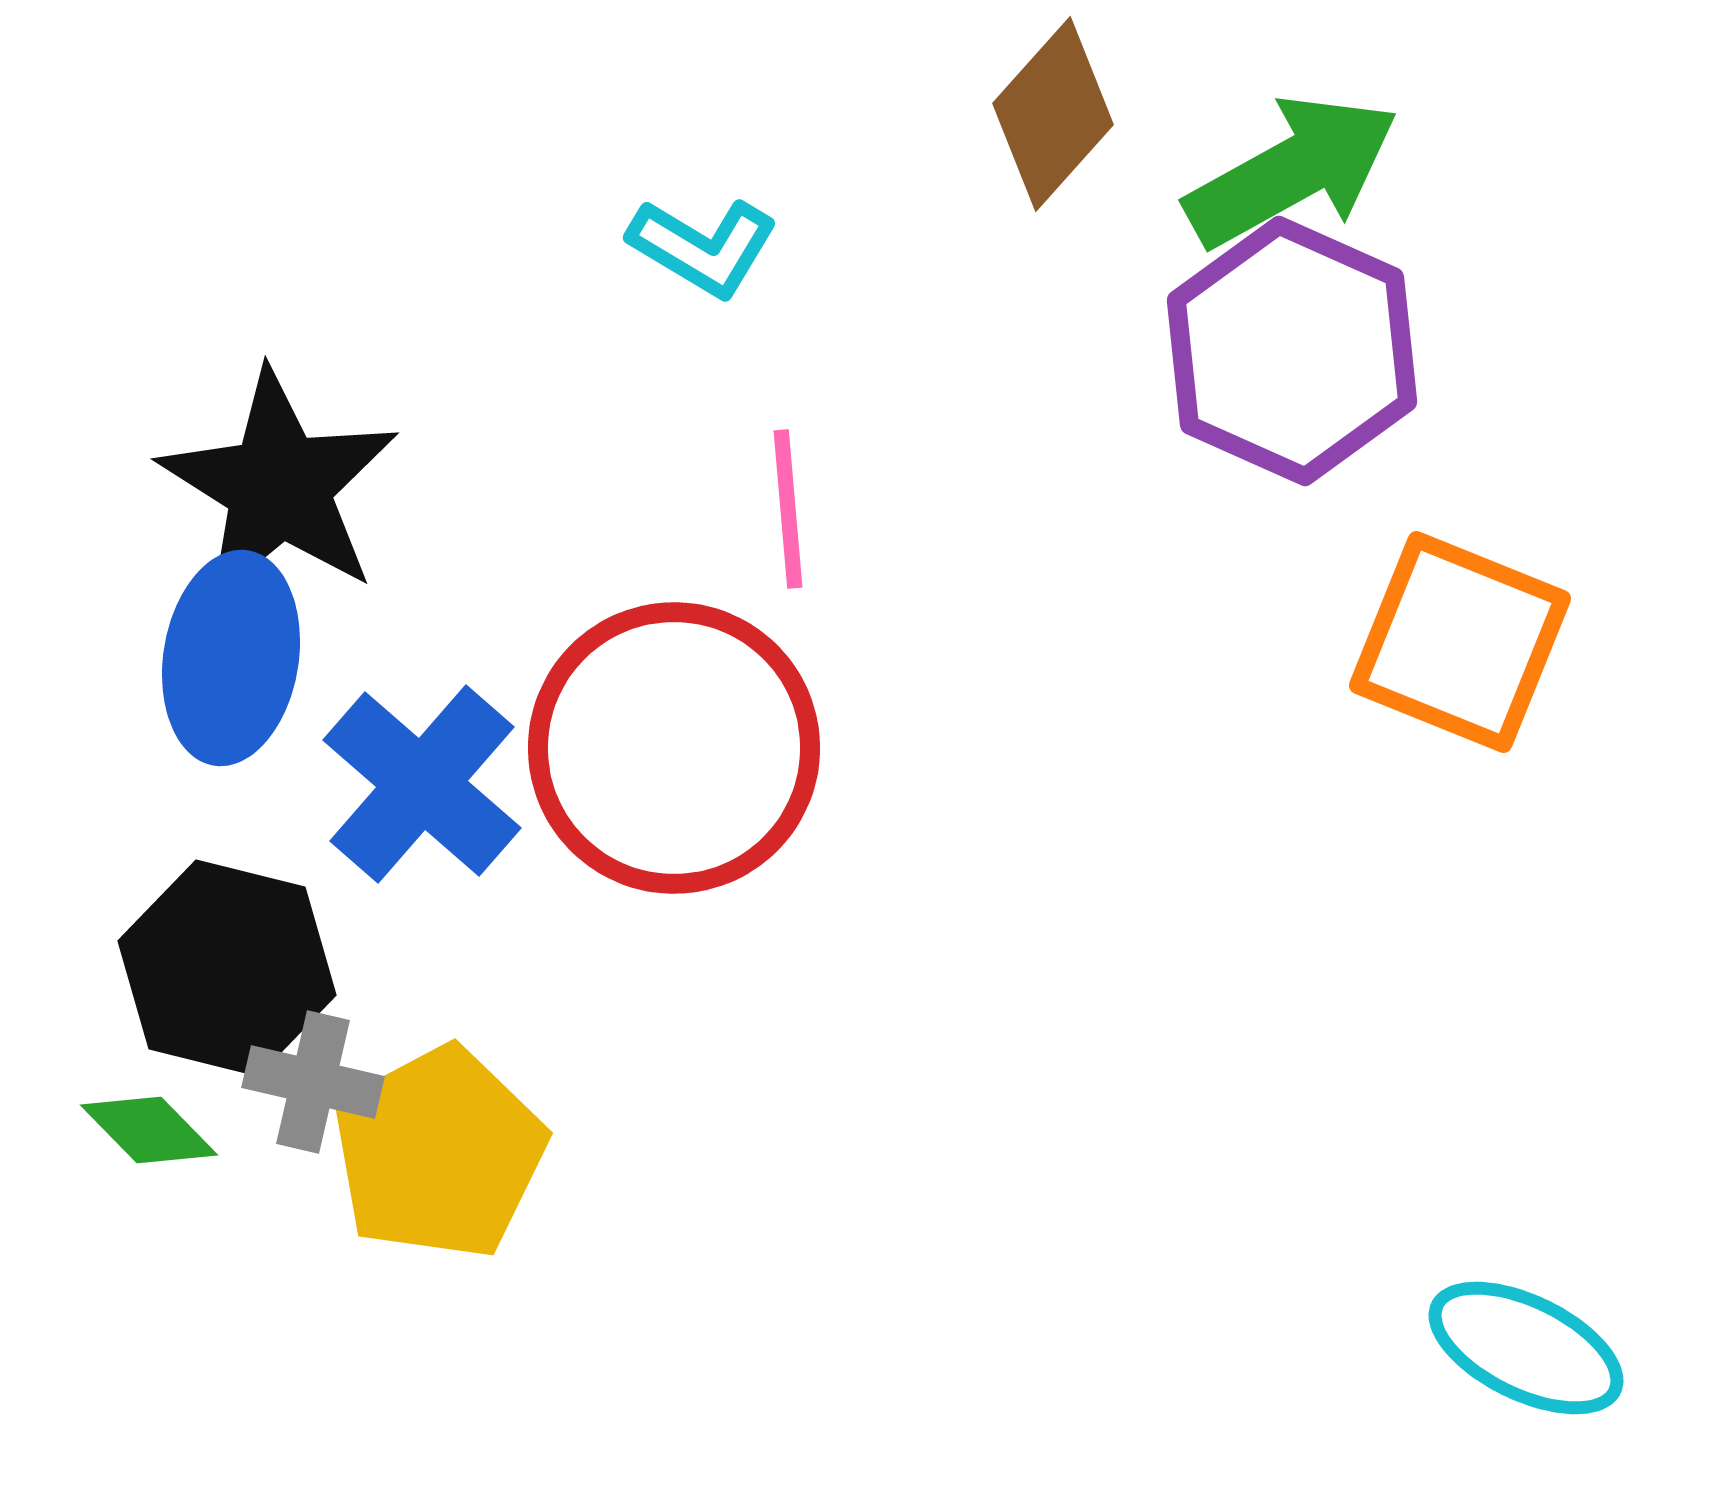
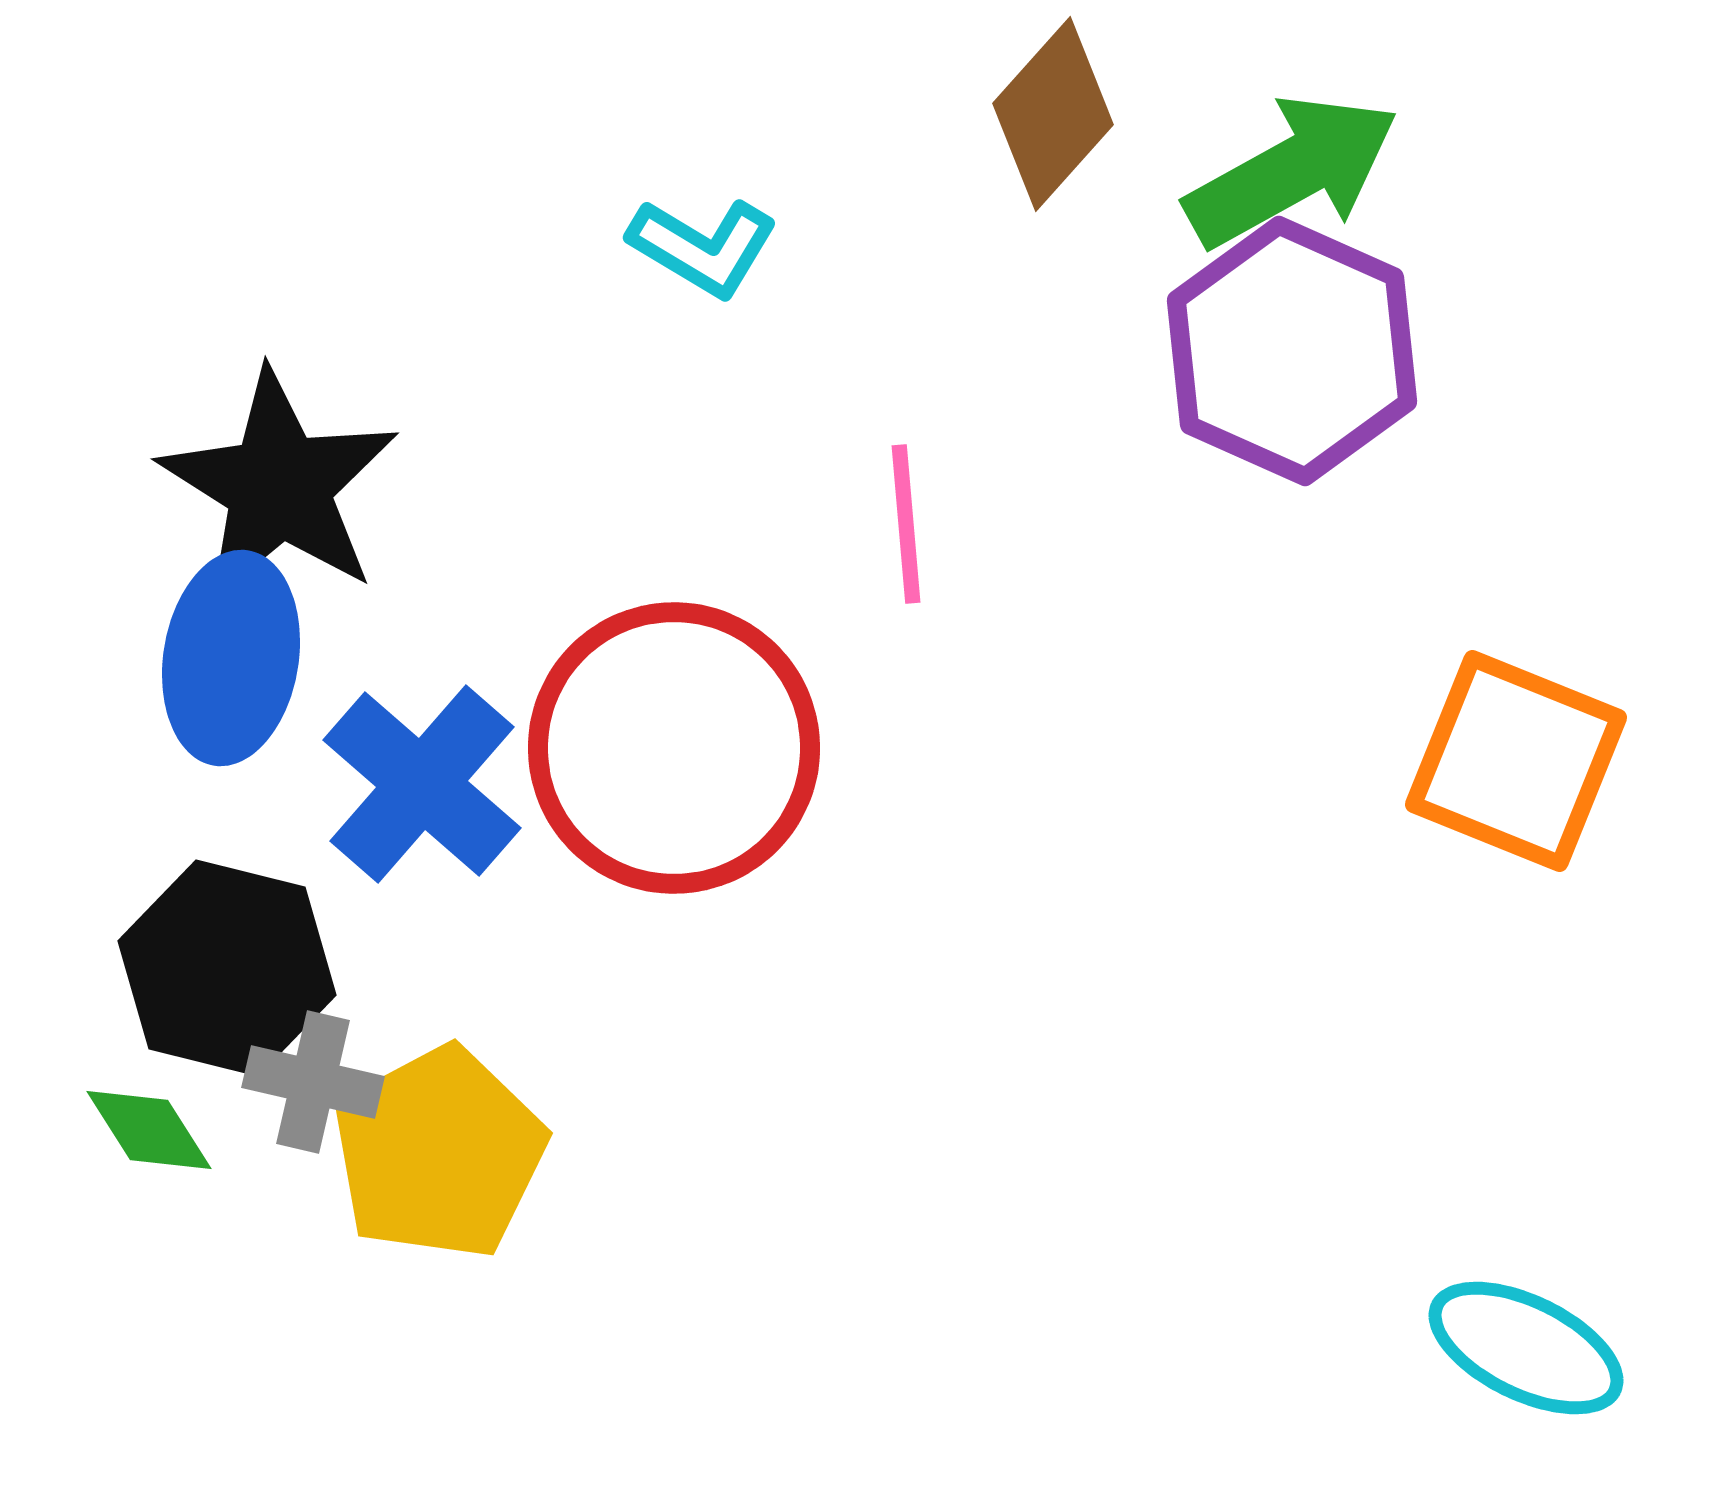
pink line: moved 118 px right, 15 px down
orange square: moved 56 px right, 119 px down
green diamond: rotated 12 degrees clockwise
